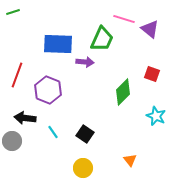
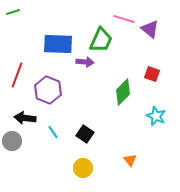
green trapezoid: moved 1 px left, 1 px down
